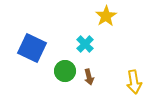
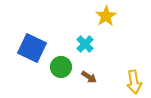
green circle: moved 4 px left, 4 px up
brown arrow: rotated 42 degrees counterclockwise
